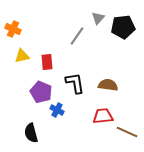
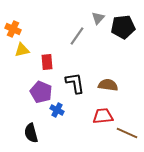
yellow triangle: moved 6 px up
brown line: moved 1 px down
